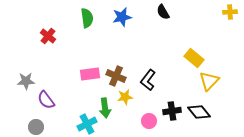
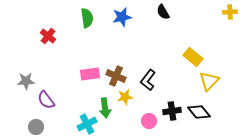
yellow rectangle: moved 1 px left, 1 px up
